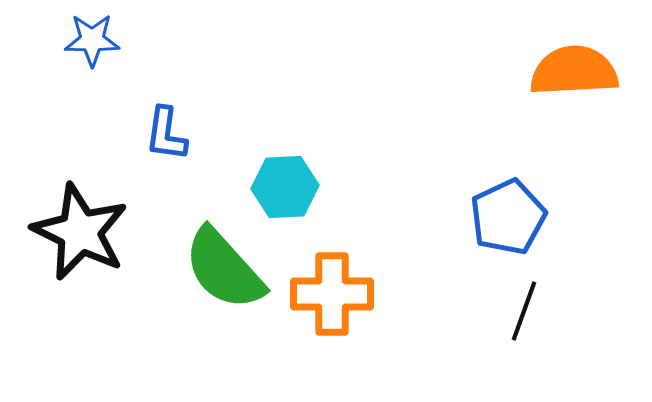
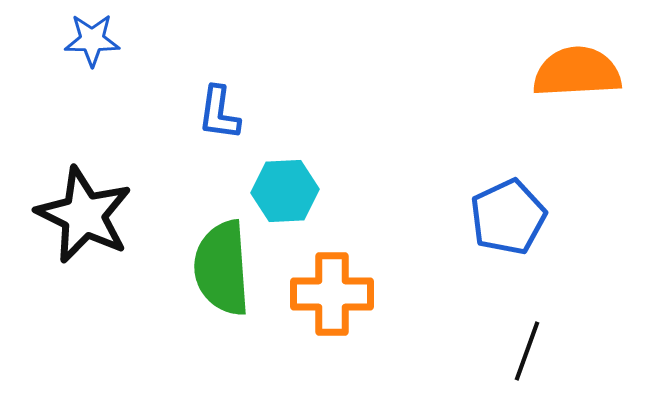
orange semicircle: moved 3 px right, 1 px down
blue L-shape: moved 53 px right, 21 px up
cyan hexagon: moved 4 px down
black star: moved 4 px right, 17 px up
green semicircle: moved 2 px left, 1 px up; rotated 38 degrees clockwise
black line: moved 3 px right, 40 px down
